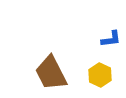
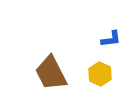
yellow hexagon: moved 1 px up
